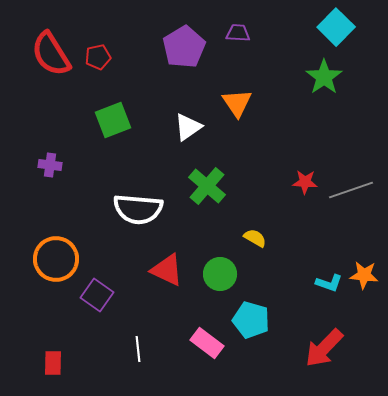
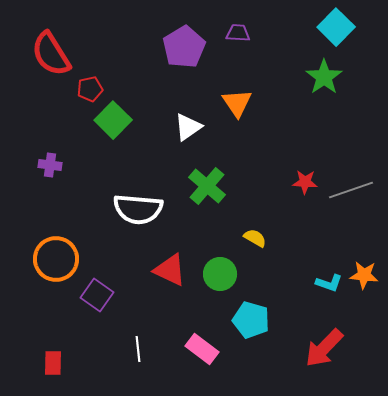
red pentagon: moved 8 px left, 32 px down
green square: rotated 24 degrees counterclockwise
red triangle: moved 3 px right
pink rectangle: moved 5 px left, 6 px down
